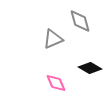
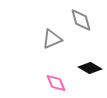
gray diamond: moved 1 px right, 1 px up
gray triangle: moved 1 px left
